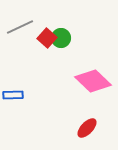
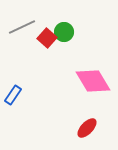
gray line: moved 2 px right
green circle: moved 3 px right, 6 px up
pink diamond: rotated 15 degrees clockwise
blue rectangle: rotated 54 degrees counterclockwise
